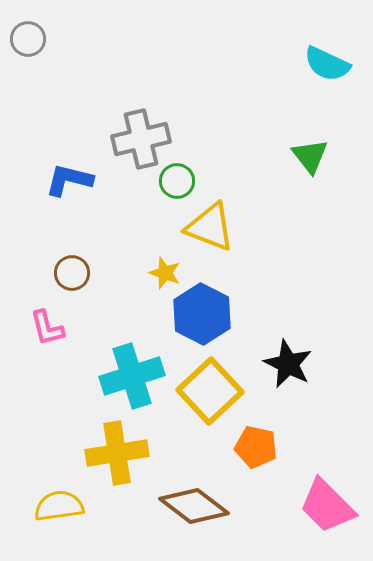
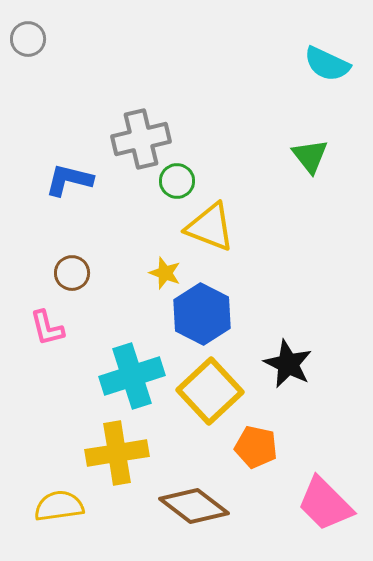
pink trapezoid: moved 2 px left, 2 px up
